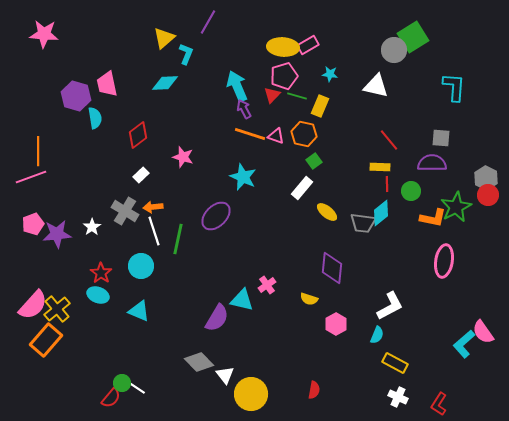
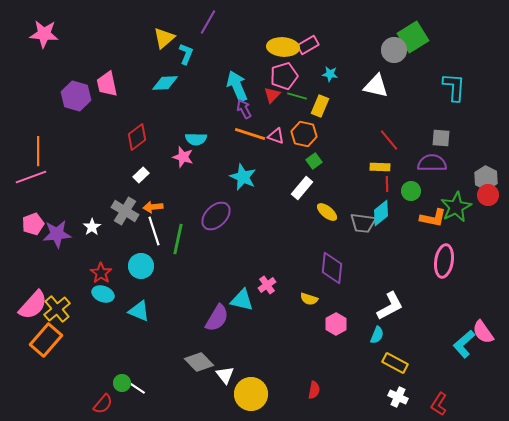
cyan semicircle at (95, 118): moved 101 px right, 21 px down; rotated 100 degrees clockwise
red diamond at (138, 135): moved 1 px left, 2 px down
cyan ellipse at (98, 295): moved 5 px right, 1 px up
red semicircle at (111, 398): moved 8 px left, 6 px down
